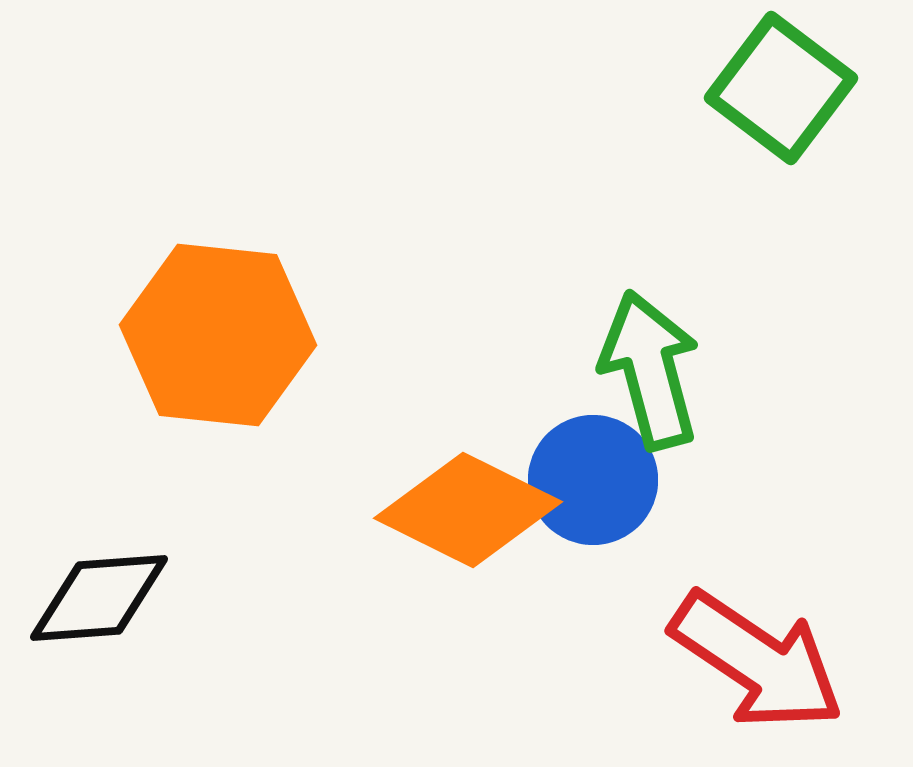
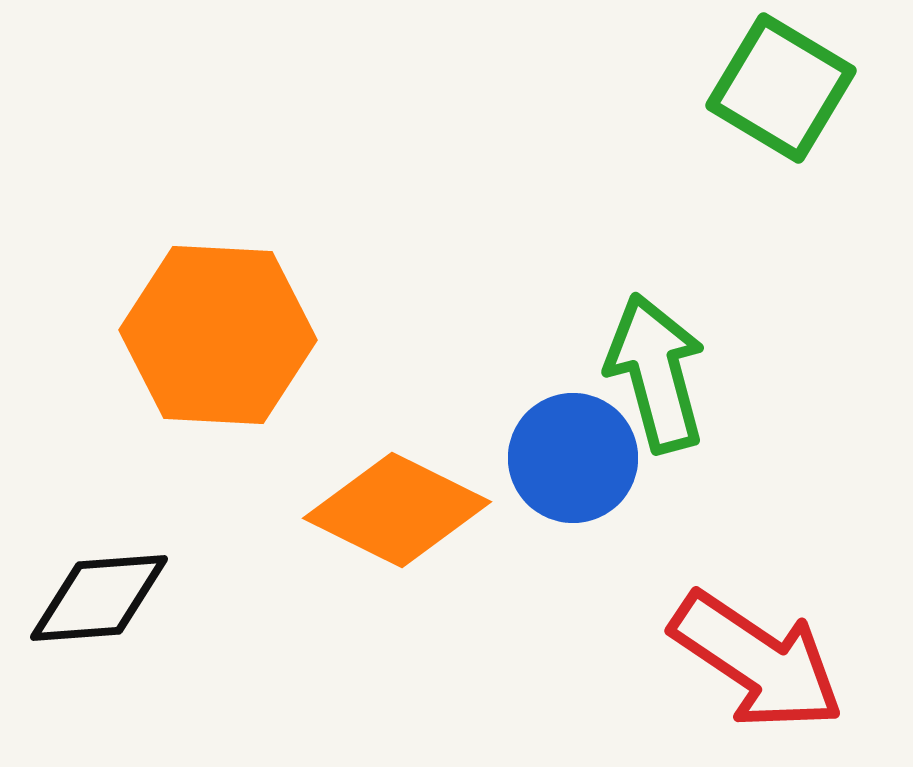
green square: rotated 6 degrees counterclockwise
orange hexagon: rotated 3 degrees counterclockwise
green arrow: moved 6 px right, 3 px down
blue circle: moved 20 px left, 22 px up
orange diamond: moved 71 px left
